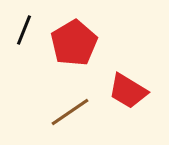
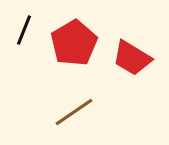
red trapezoid: moved 4 px right, 33 px up
brown line: moved 4 px right
